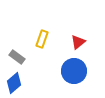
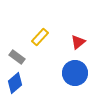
yellow rectangle: moved 2 px left, 2 px up; rotated 24 degrees clockwise
blue circle: moved 1 px right, 2 px down
blue diamond: moved 1 px right
